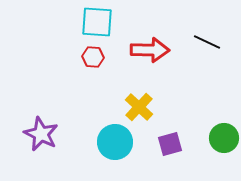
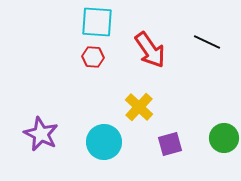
red arrow: rotated 54 degrees clockwise
cyan circle: moved 11 px left
